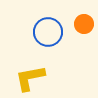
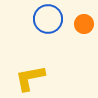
blue circle: moved 13 px up
